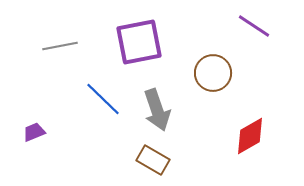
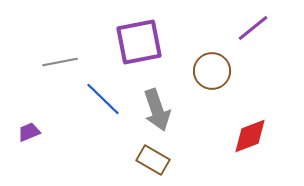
purple line: moved 1 px left, 2 px down; rotated 72 degrees counterclockwise
gray line: moved 16 px down
brown circle: moved 1 px left, 2 px up
purple trapezoid: moved 5 px left
red diamond: rotated 9 degrees clockwise
